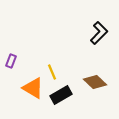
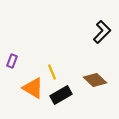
black L-shape: moved 3 px right, 1 px up
purple rectangle: moved 1 px right
brown diamond: moved 2 px up
